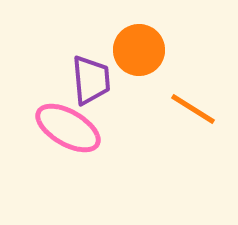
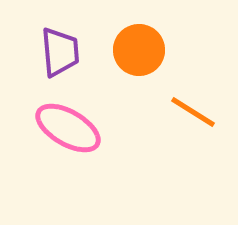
purple trapezoid: moved 31 px left, 28 px up
orange line: moved 3 px down
